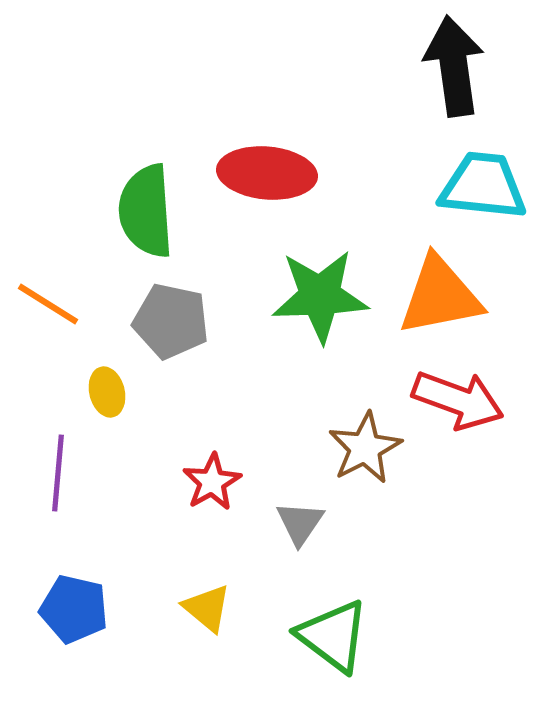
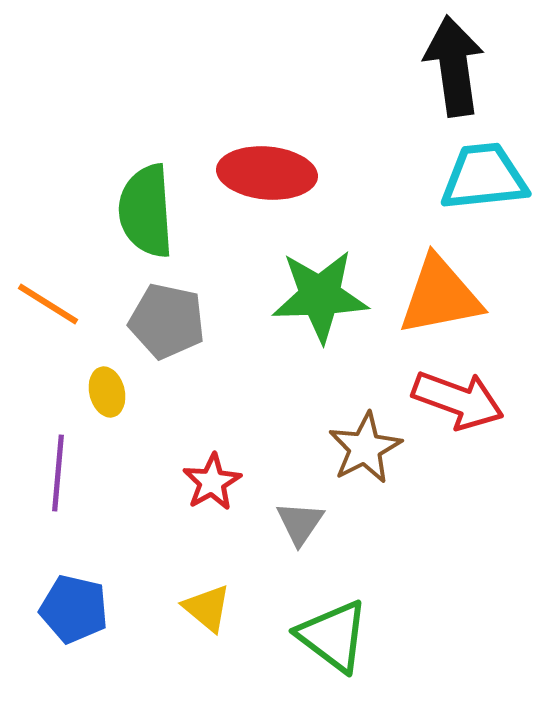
cyan trapezoid: moved 1 px right, 9 px up; rotated 12 degrees counterclockwise
gray pentagon: moved 4 px left
